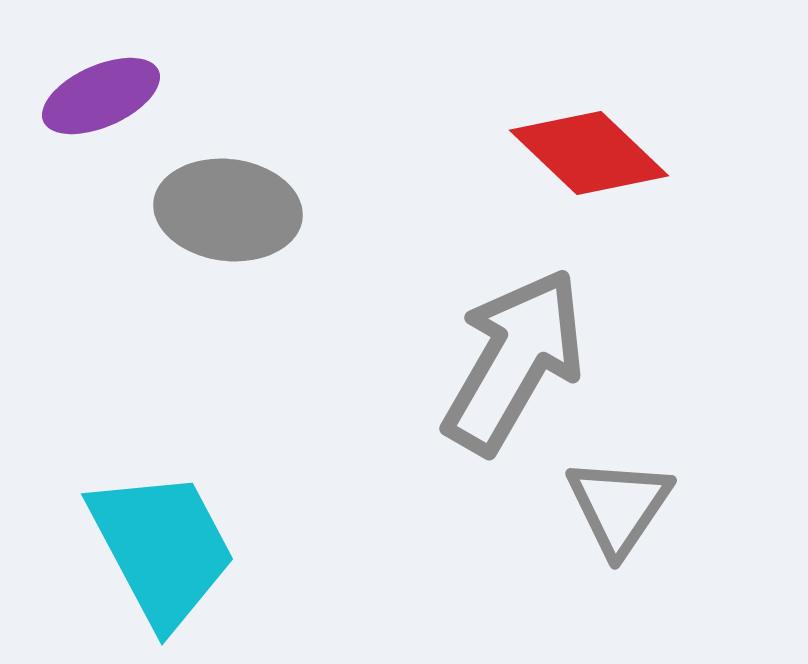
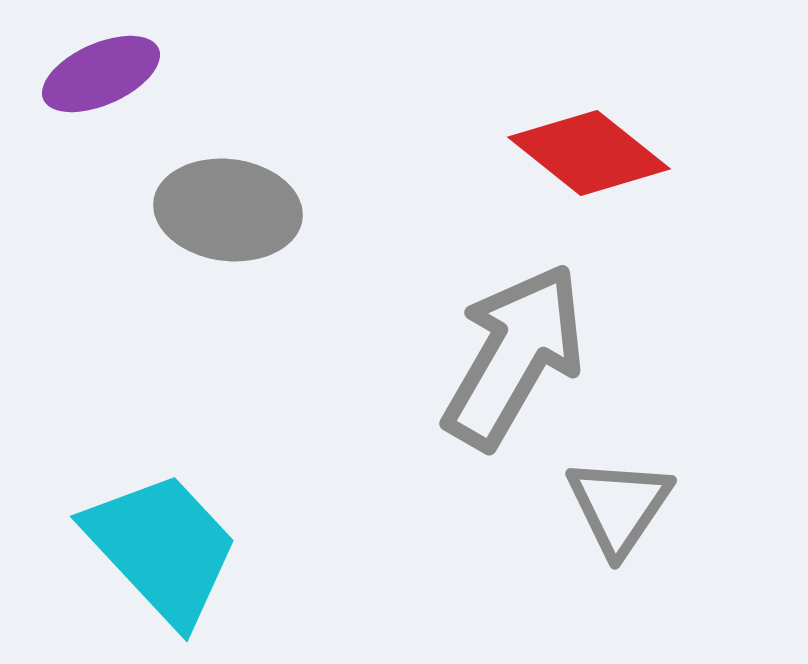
purple ellipse: moved 22 px up
red diamond: rotated 5 degrees counterclockwise
gray arrow: moved 5 px up
cyan trapezoid: rotated 15 degrees counterclockwise
